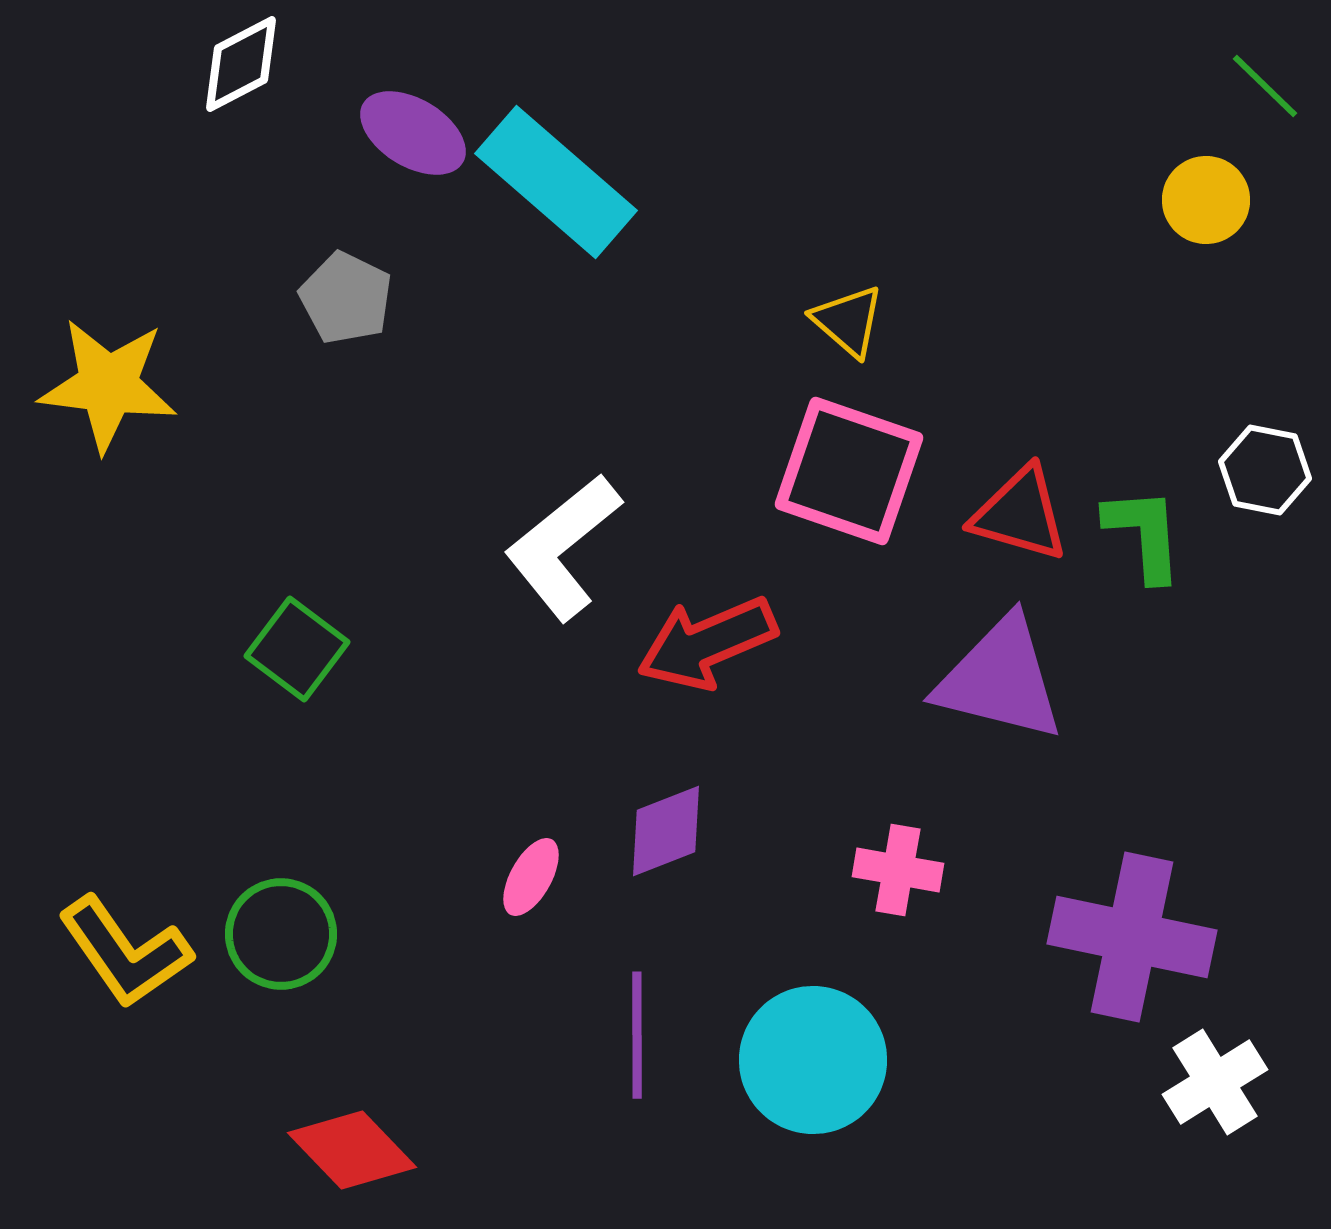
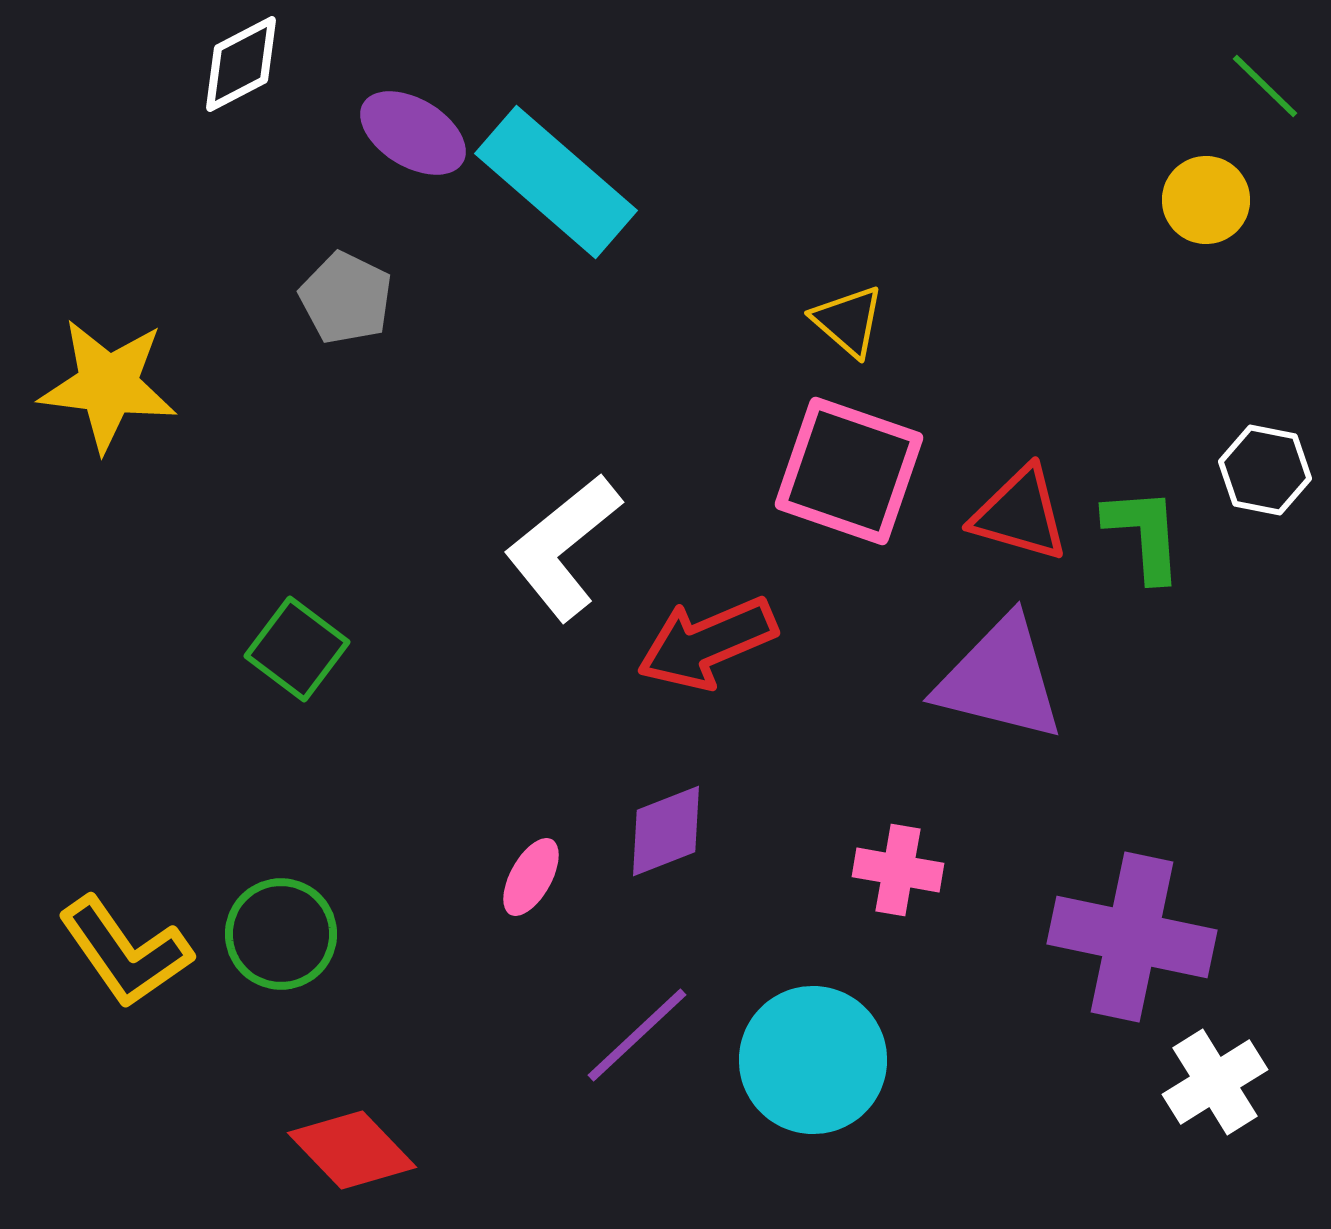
purple line: rotated 47 degrees clockwise
